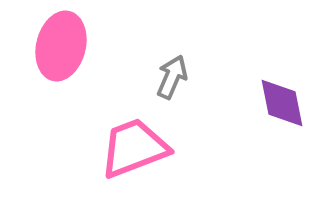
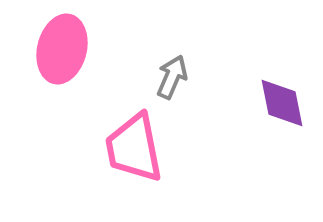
pink ellipse: moved 1 px right, 3 px down
pink trapezoid: rotated 80 degrees counterclockwise
